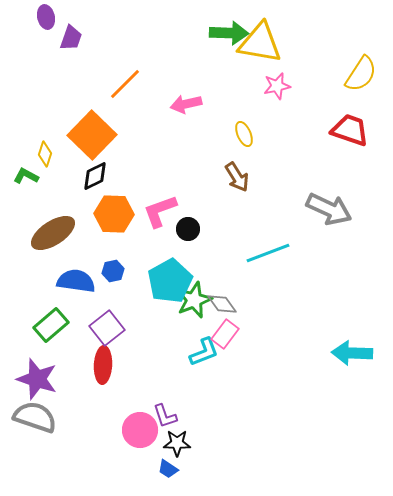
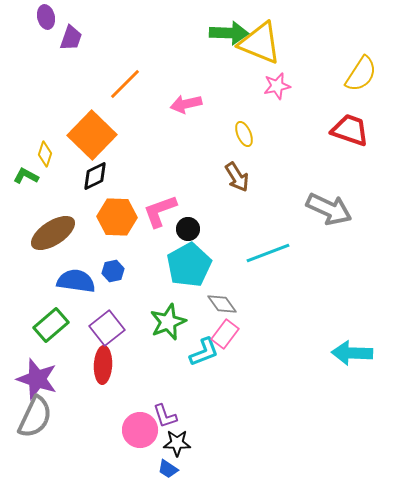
yellow triangle: rotated 12 degrees clockwise
orange hexagon: moved 3 px right, 3 px down
cyan pentagon: moved 19 px right, 16 px up
green star: moved 26 px left, 22 px down
gray semicircle: rotated 96 degrees clockwise
